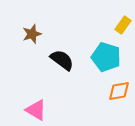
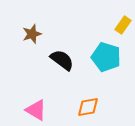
orange diamond: moved 31 px left, 16 px down
